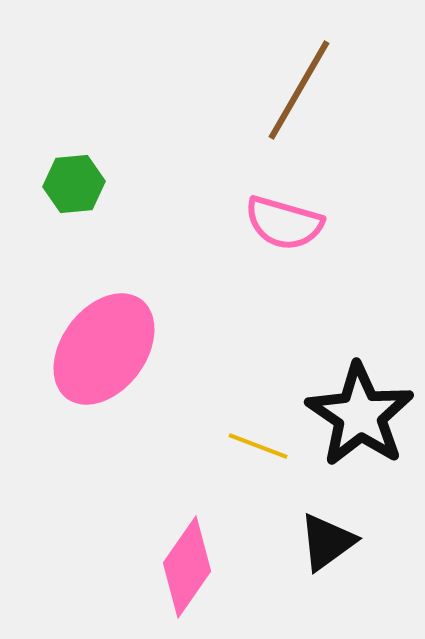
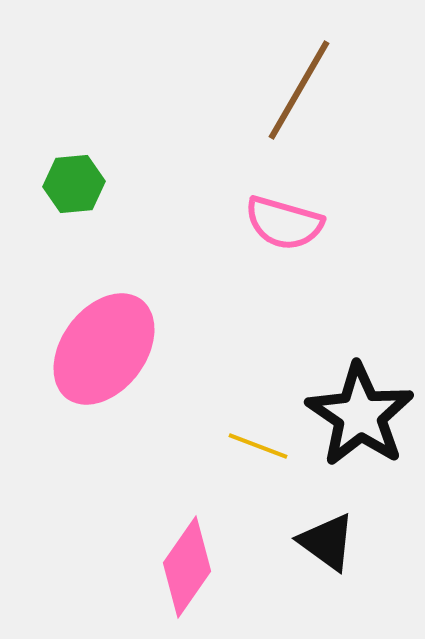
black triangle: rotated 48 degrees counterclockwise
